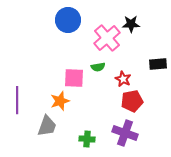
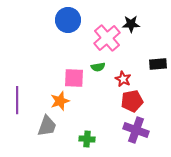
purple cross: moved 11 px right, 3 px up
